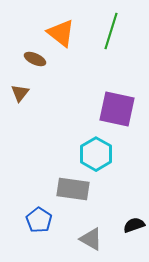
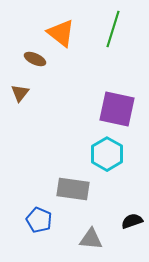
green line: moved 2 px right, 2 px up
cyan hexagon: moved 11 px right
blue pentagon: rotated 10 degrees counterclockwise
black semicircle: moved 2 px left, 4 px up
gray triangle: rotated 25 degrees counterclockwise
